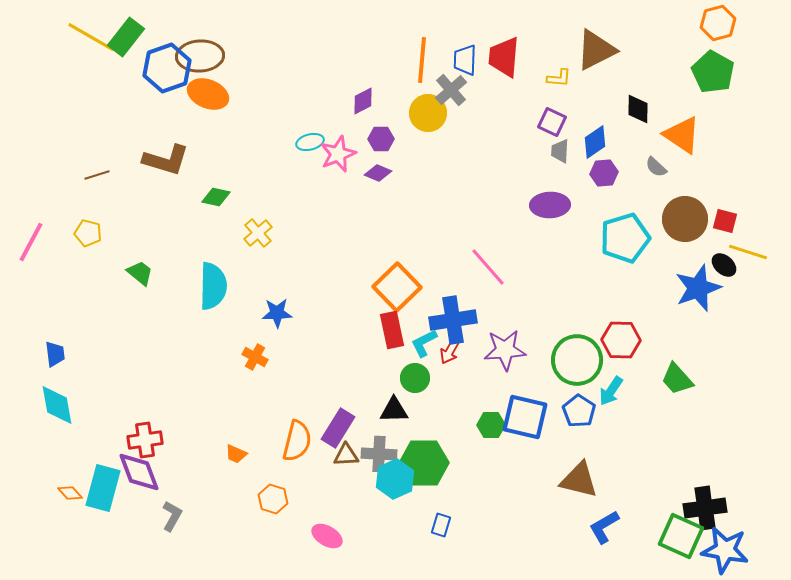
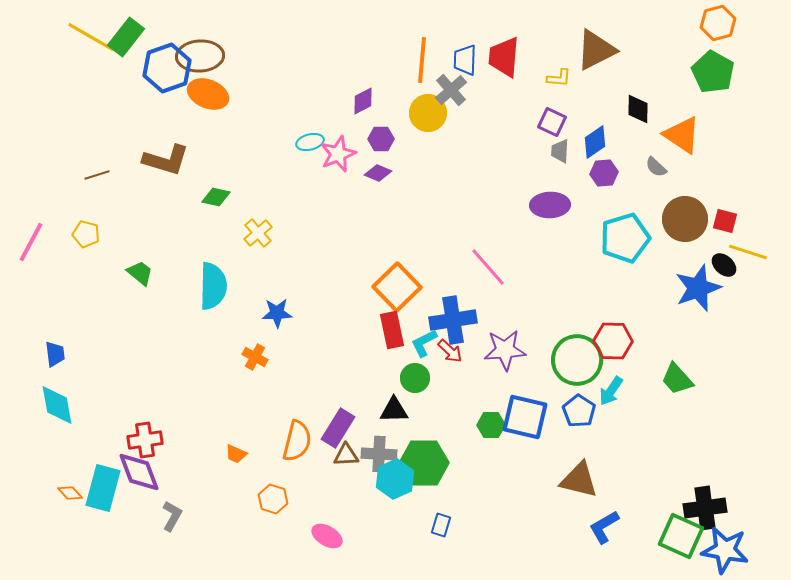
yellow pentagon at (88, 233): moved 2 px left, 1 px down
red hexagon at (621, 340): moved 8 px left, 1 px down
red arrow at (450, 351): rotated 76 degrees counterclockwise
